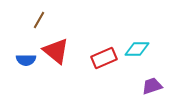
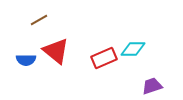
brown line: rotated 30 degrees clockwise
cyan diamond: moved 4 px left
